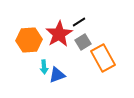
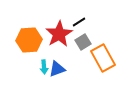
blue triangle: moved 6 px up
